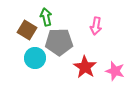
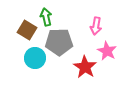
pink star: moved 8 px left, 20 px up; rotated 12 degrees clockwise
